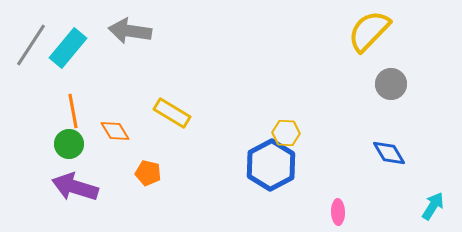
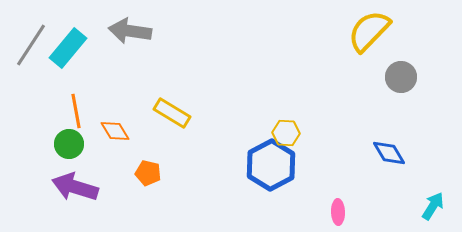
gray circle: moved 10 px right, 7 px up
orange line: moved 3 px right
